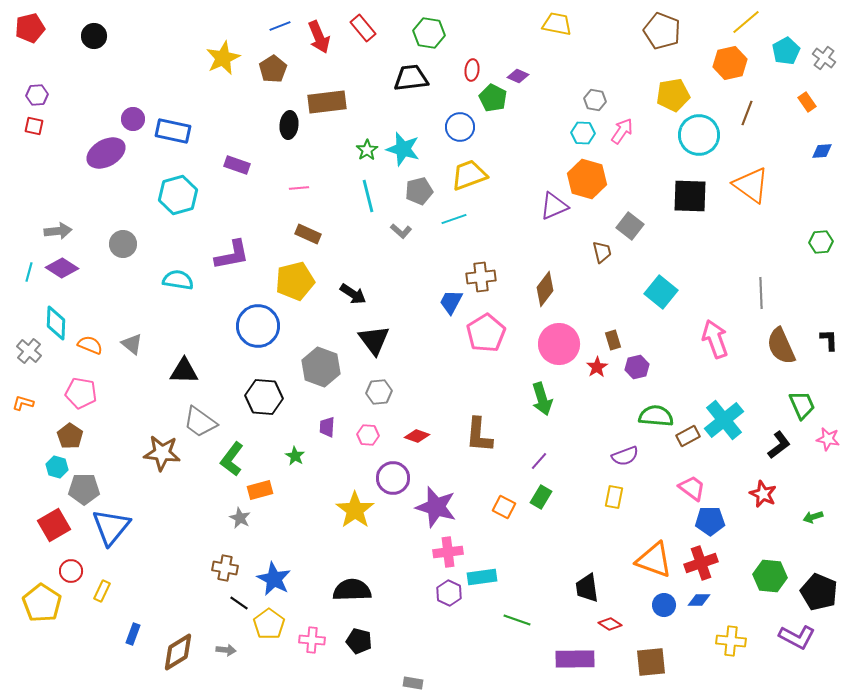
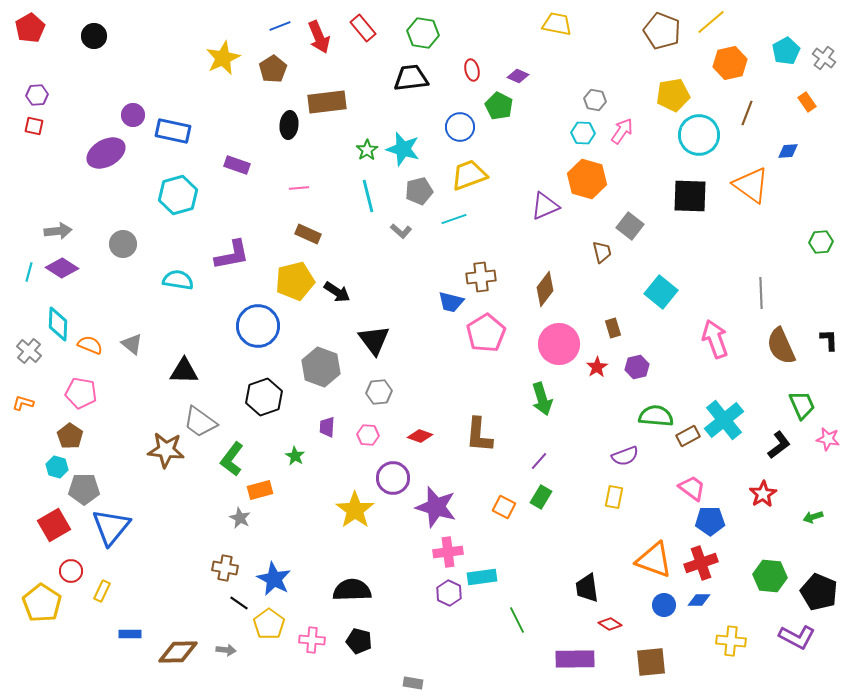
yellow line at (746, 22): moved 35 px left
red pentagon at (30, 28): rotated 16 degrees counterclockwise
green hexagon at (429, 33): moved 6 px left
red ellipse at (472, 70): rotated 20 degrees counterclockwise
green pentagon at (493, 98): moved 6 px right, 8 px down
purple circle at (133, 119): moved 4 px up
blue diamond at (822, 151): moved 34 px left
purple triangle at (554, 206): moved 9 px left
black arrow at (353, 294): moved 16 px left, 2 px up
blue trapezoid at (451, 302): rotated 104 degrees counterclockwise
cyan diamond at (56, 323): moved 2 px right, 1 px down
brown rectangle at (613, 340): moved 12 px up
black hexagon at (264, 397): rotated 24 degrees counterclockwise
red diamond at (417, 436): moved 3 px right
brown star at (162, 453): moved 4 px right, 3 px up
red star at (763, 494): rotated 16 degrees clockwise
green line at (517, 620): rotated 44 degrees clockwise
blue rectangle at (133, 634): moved 3 px left; rotated 70 degrees clockwise
brown diamond at (178, 652): rotated 30 degrees clockwise
